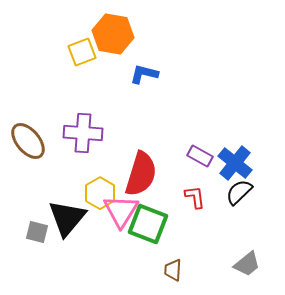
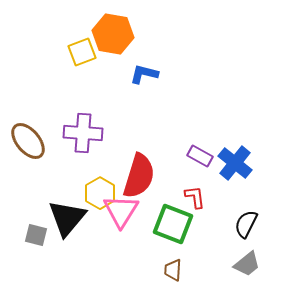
red semicircle: moved 2 px left, 2 px down
black semicircle: moved 7 px right, 32 px down; rotated 20 degrees counterclockwise
green square: moved 25 px right
gray square: moved 1 px left, 3 px down
